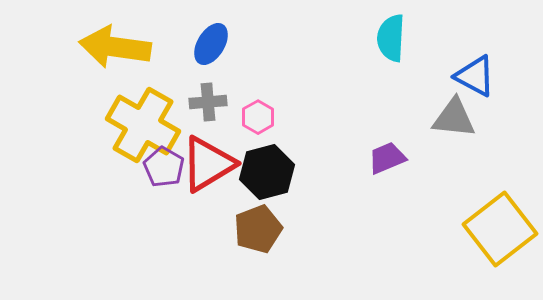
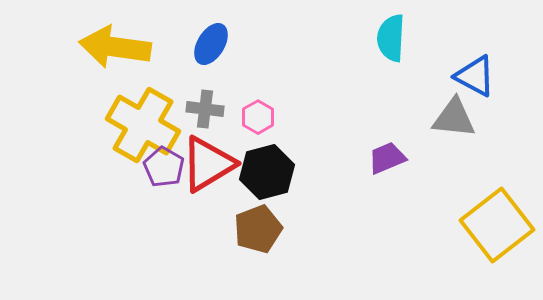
gray cross: moved 3 px left, 7 px down; rotated 12 degrees clockwise
yellow square: moved 3 px left, 4 px up
